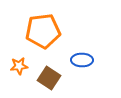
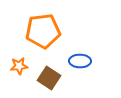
blue ellipse: moved 2 px left, 1 px down
